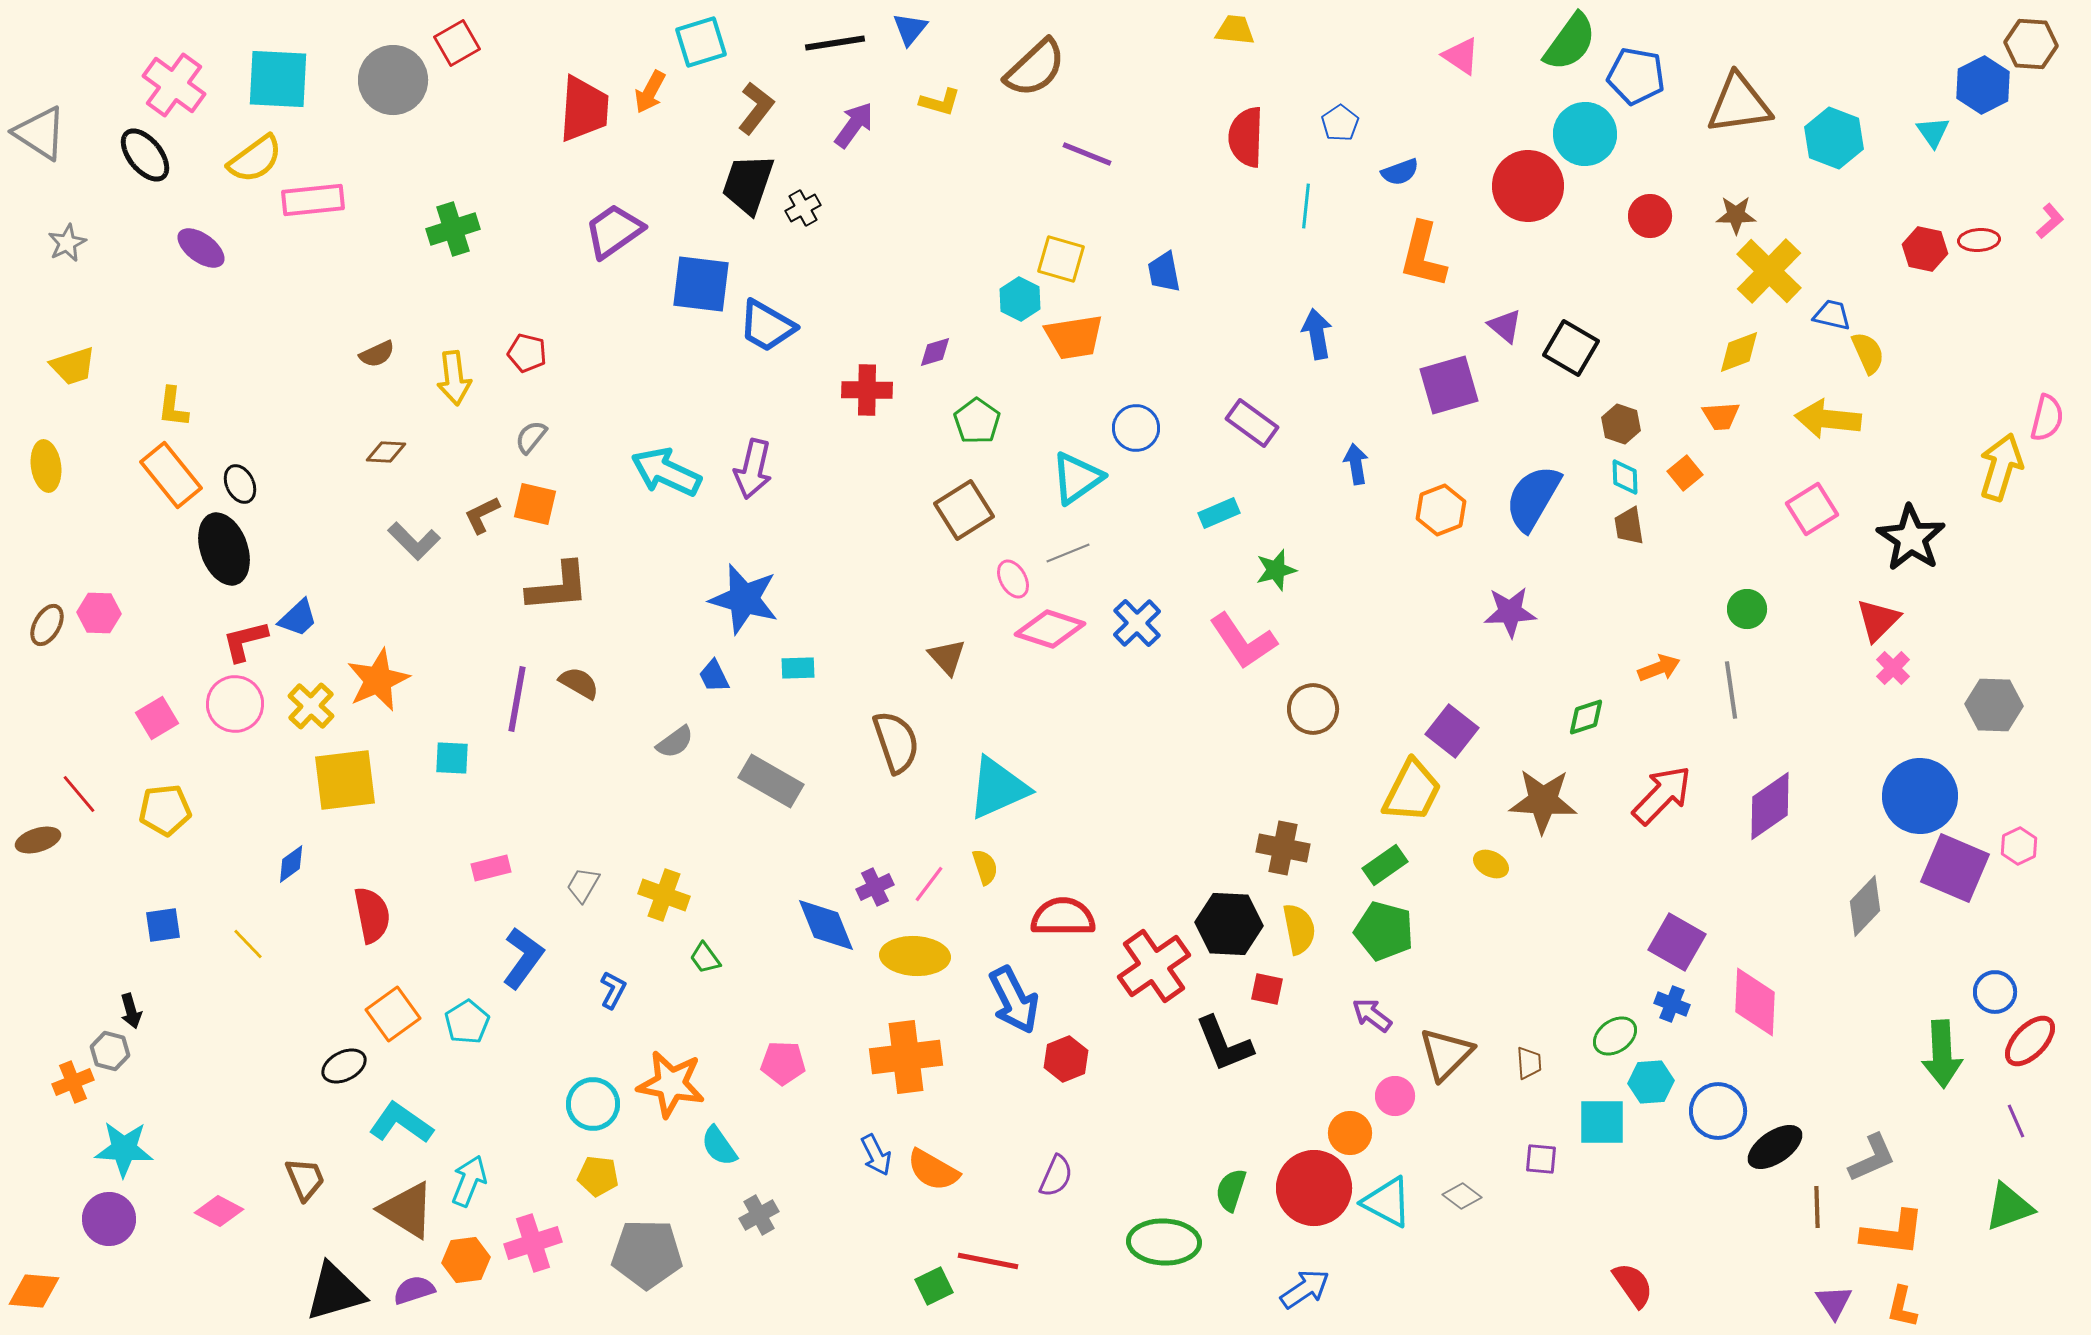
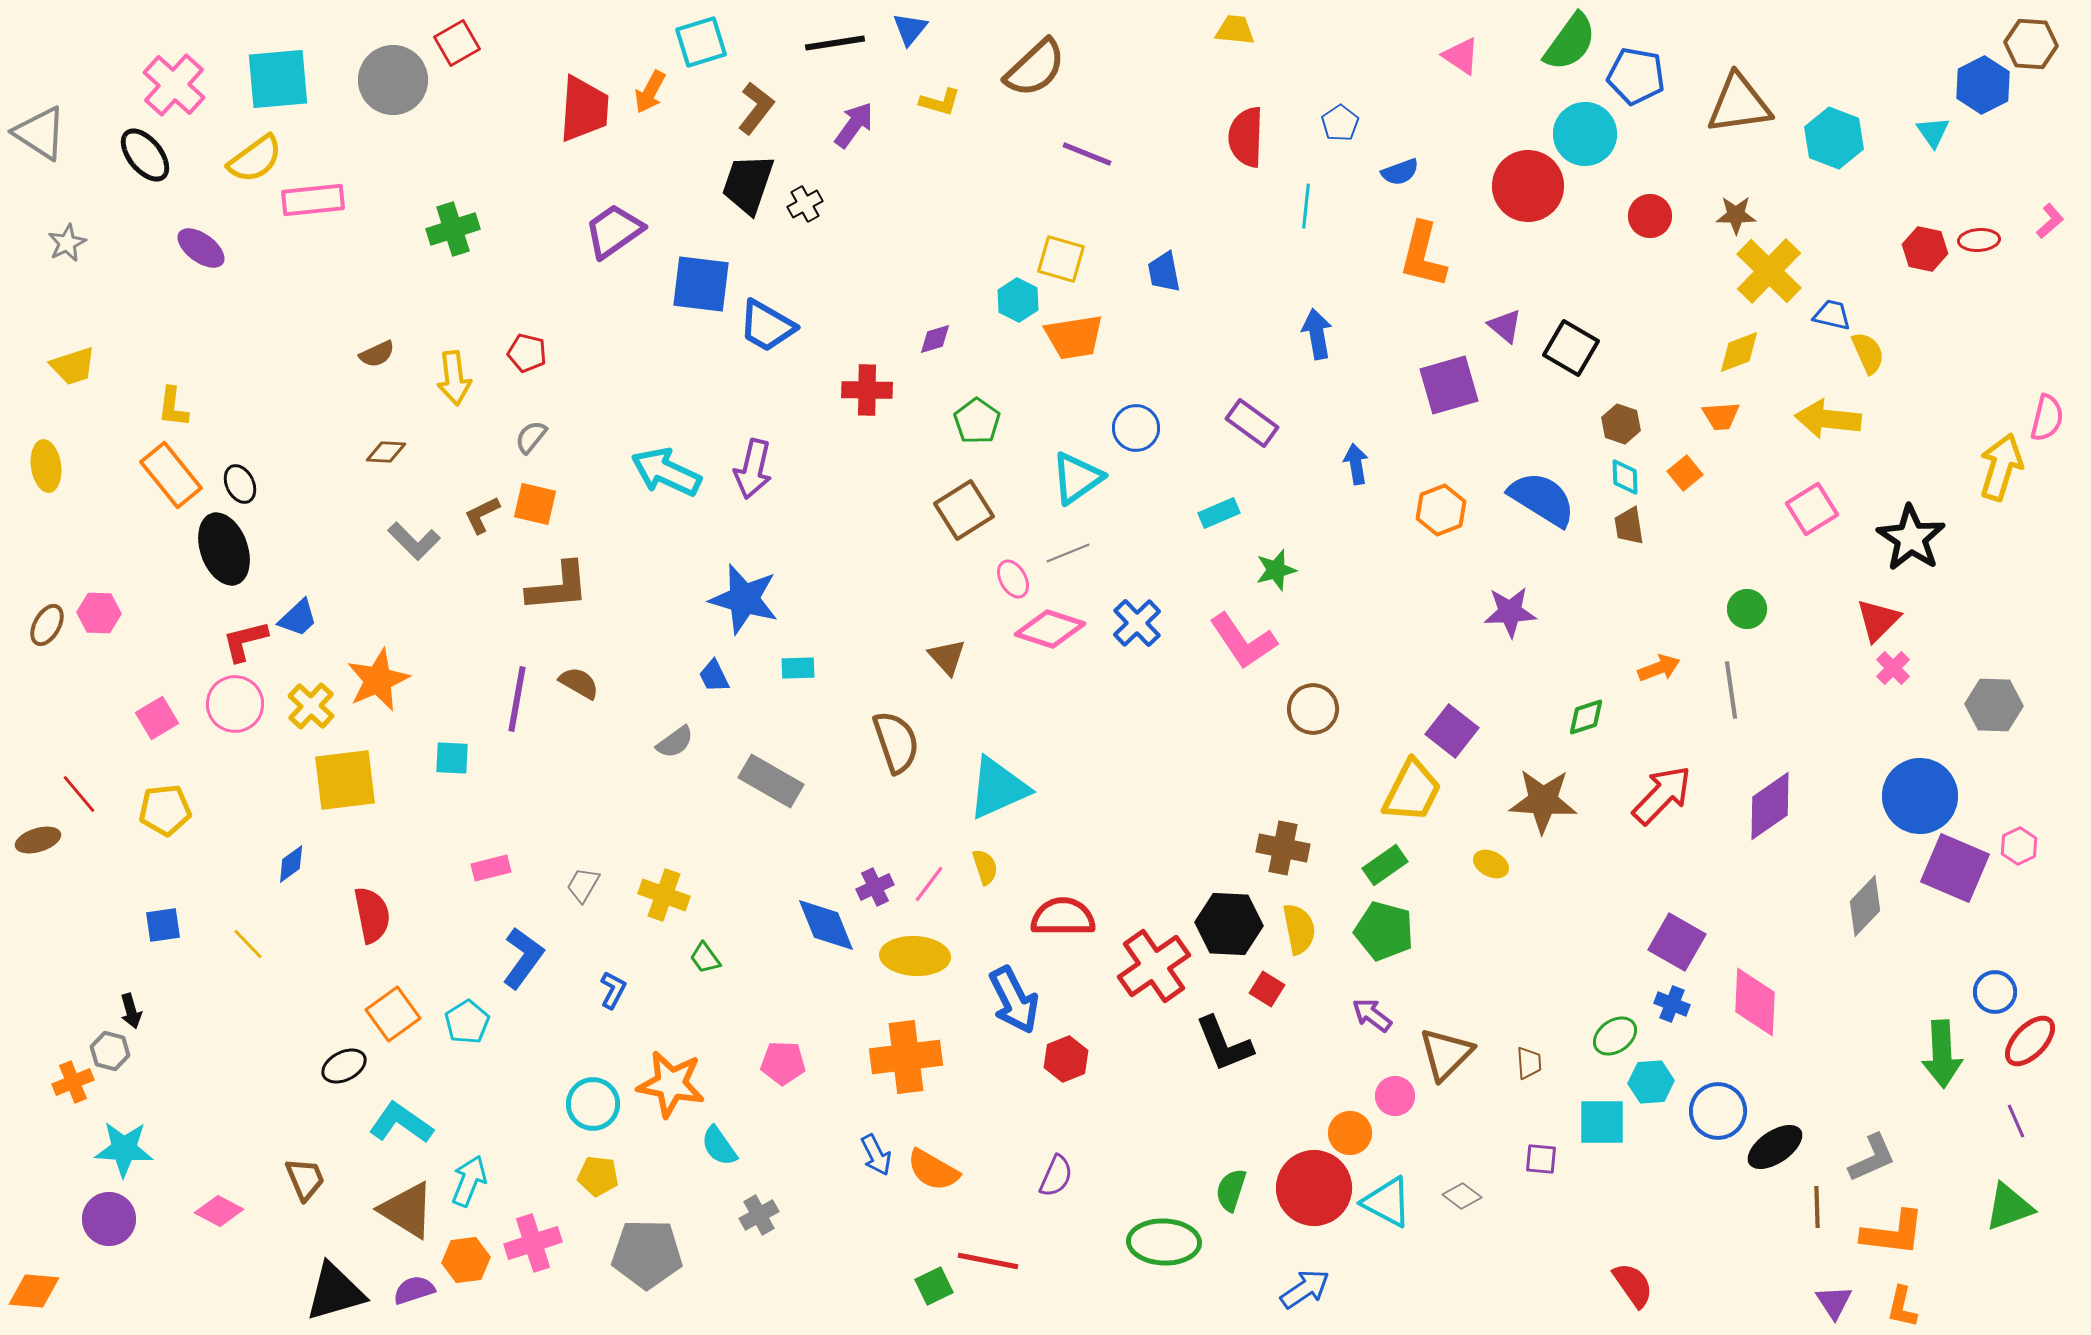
cyan square at (278, 79): rotated 8 degrees counterclockwise
pink cross at (174, 85): rotated 6 degrees clockwise
black cross at (803, 208): moved 2 px right, 4 px up
cyan hexagon at (1020, 299): moved 2 px left, 1 px down
purple diamond at (935, 352): moved 13 px up
blue semicircle at (1533, 498): moved 9 px right, 1 px down; rotated 92 degrees clockwise
red square at (1267, 989): rotated 20 degrees clockwise
